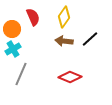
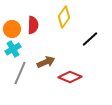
red semicircle: moved 8 px down; rotated 24 degrees clockwise
brown arrow: moved 18 px left, 21 px down; rotated 150 degrees clockwise
gray line: moved 1 px left, 1 px up
